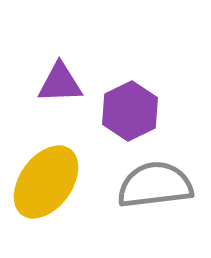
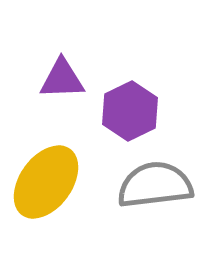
purple triangle: moved 2 px right, 4 px up
